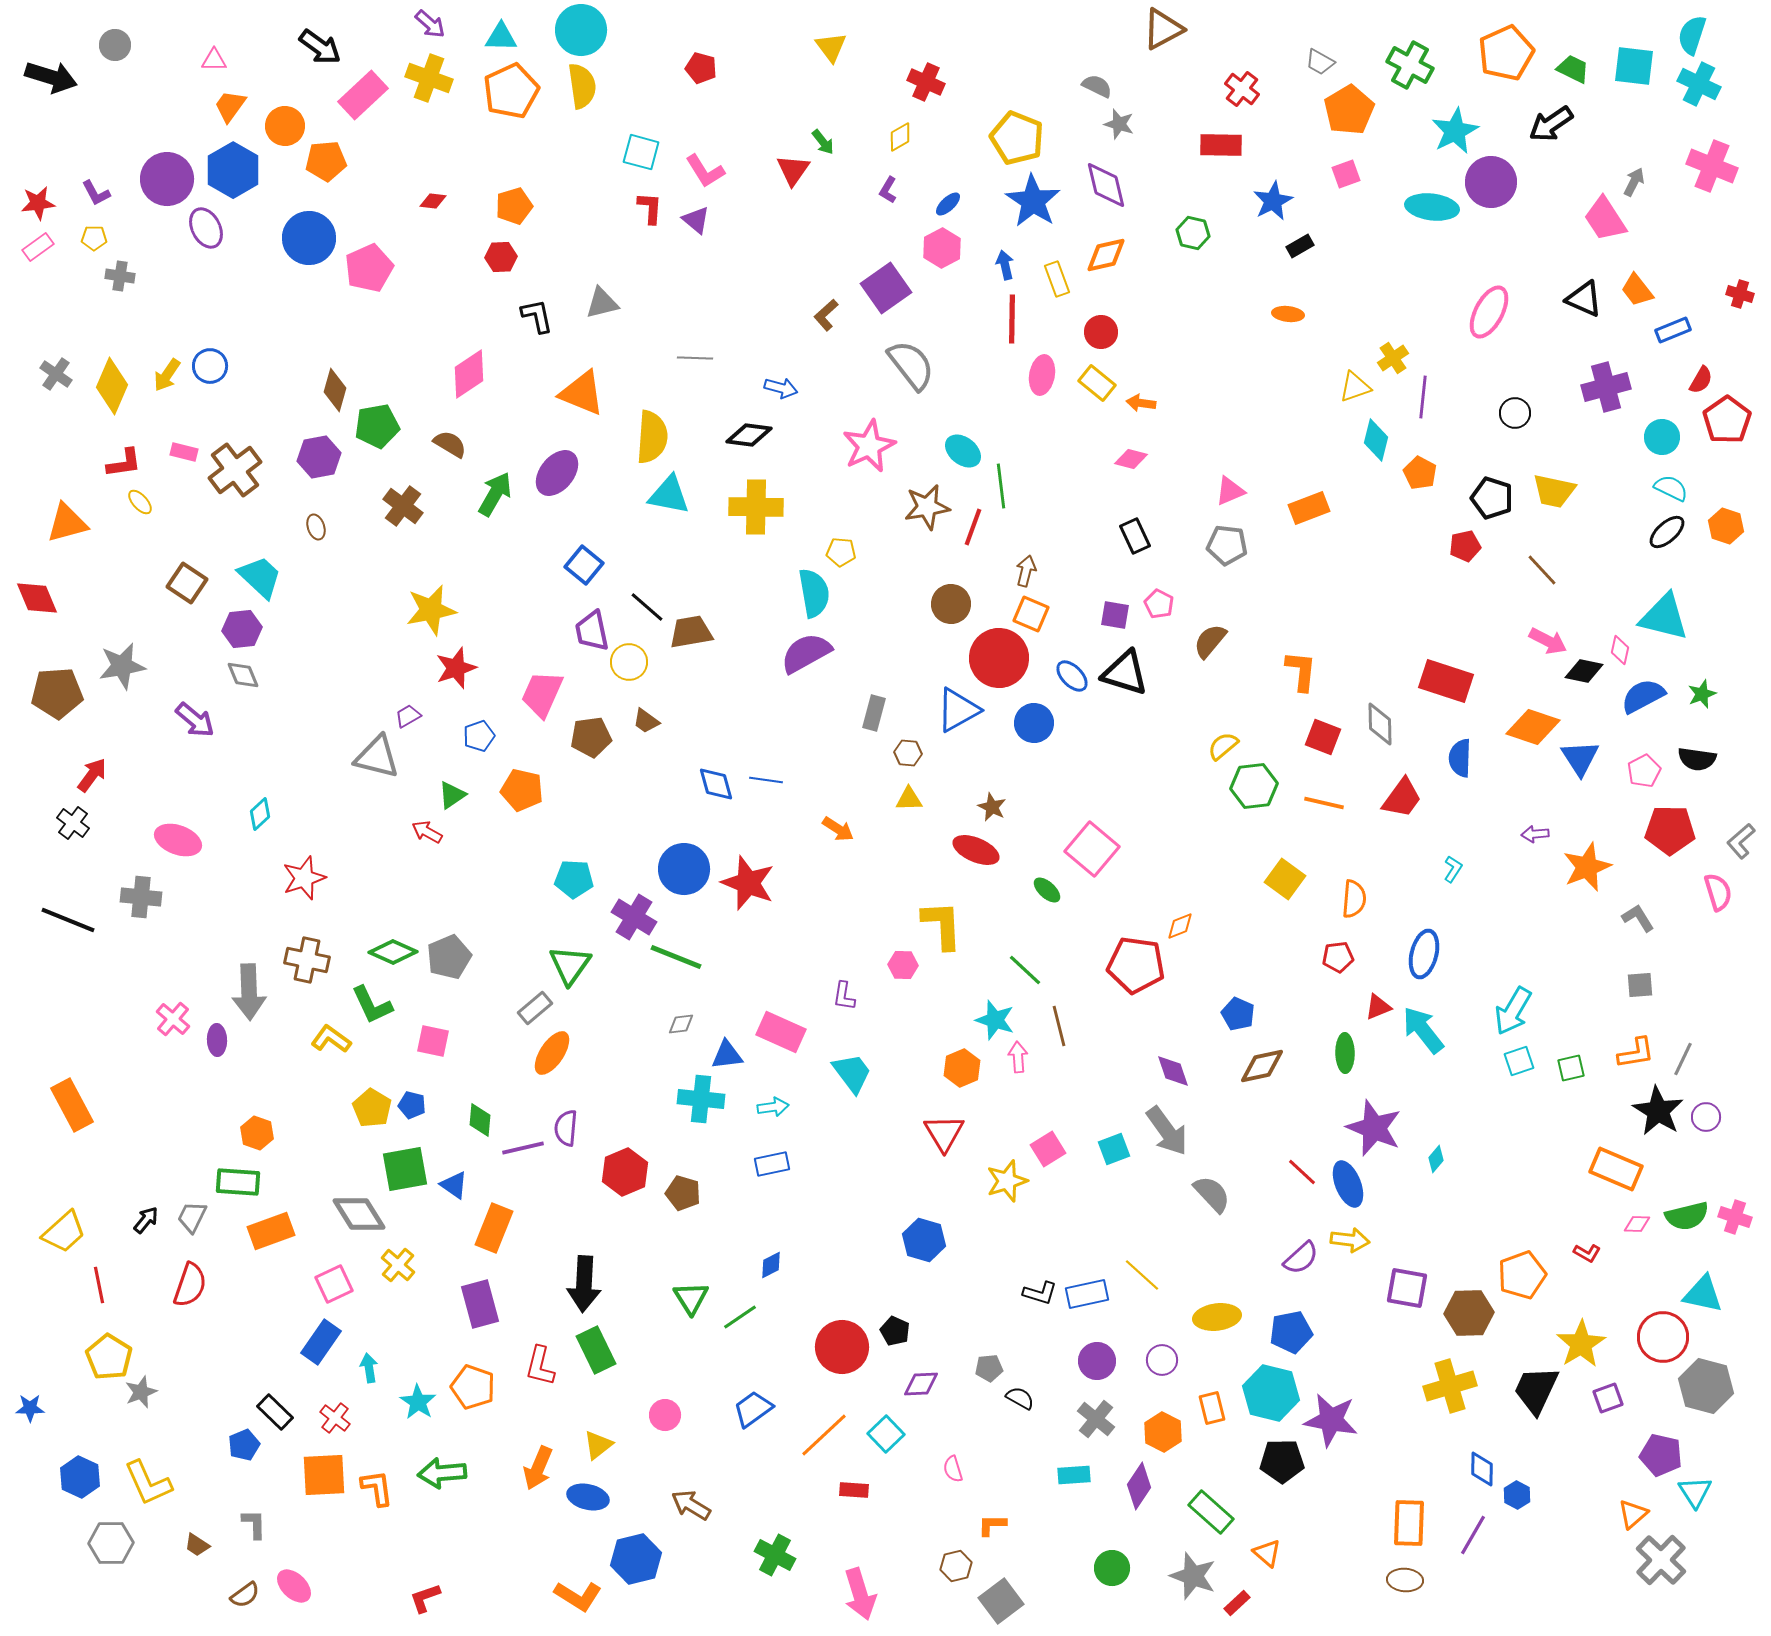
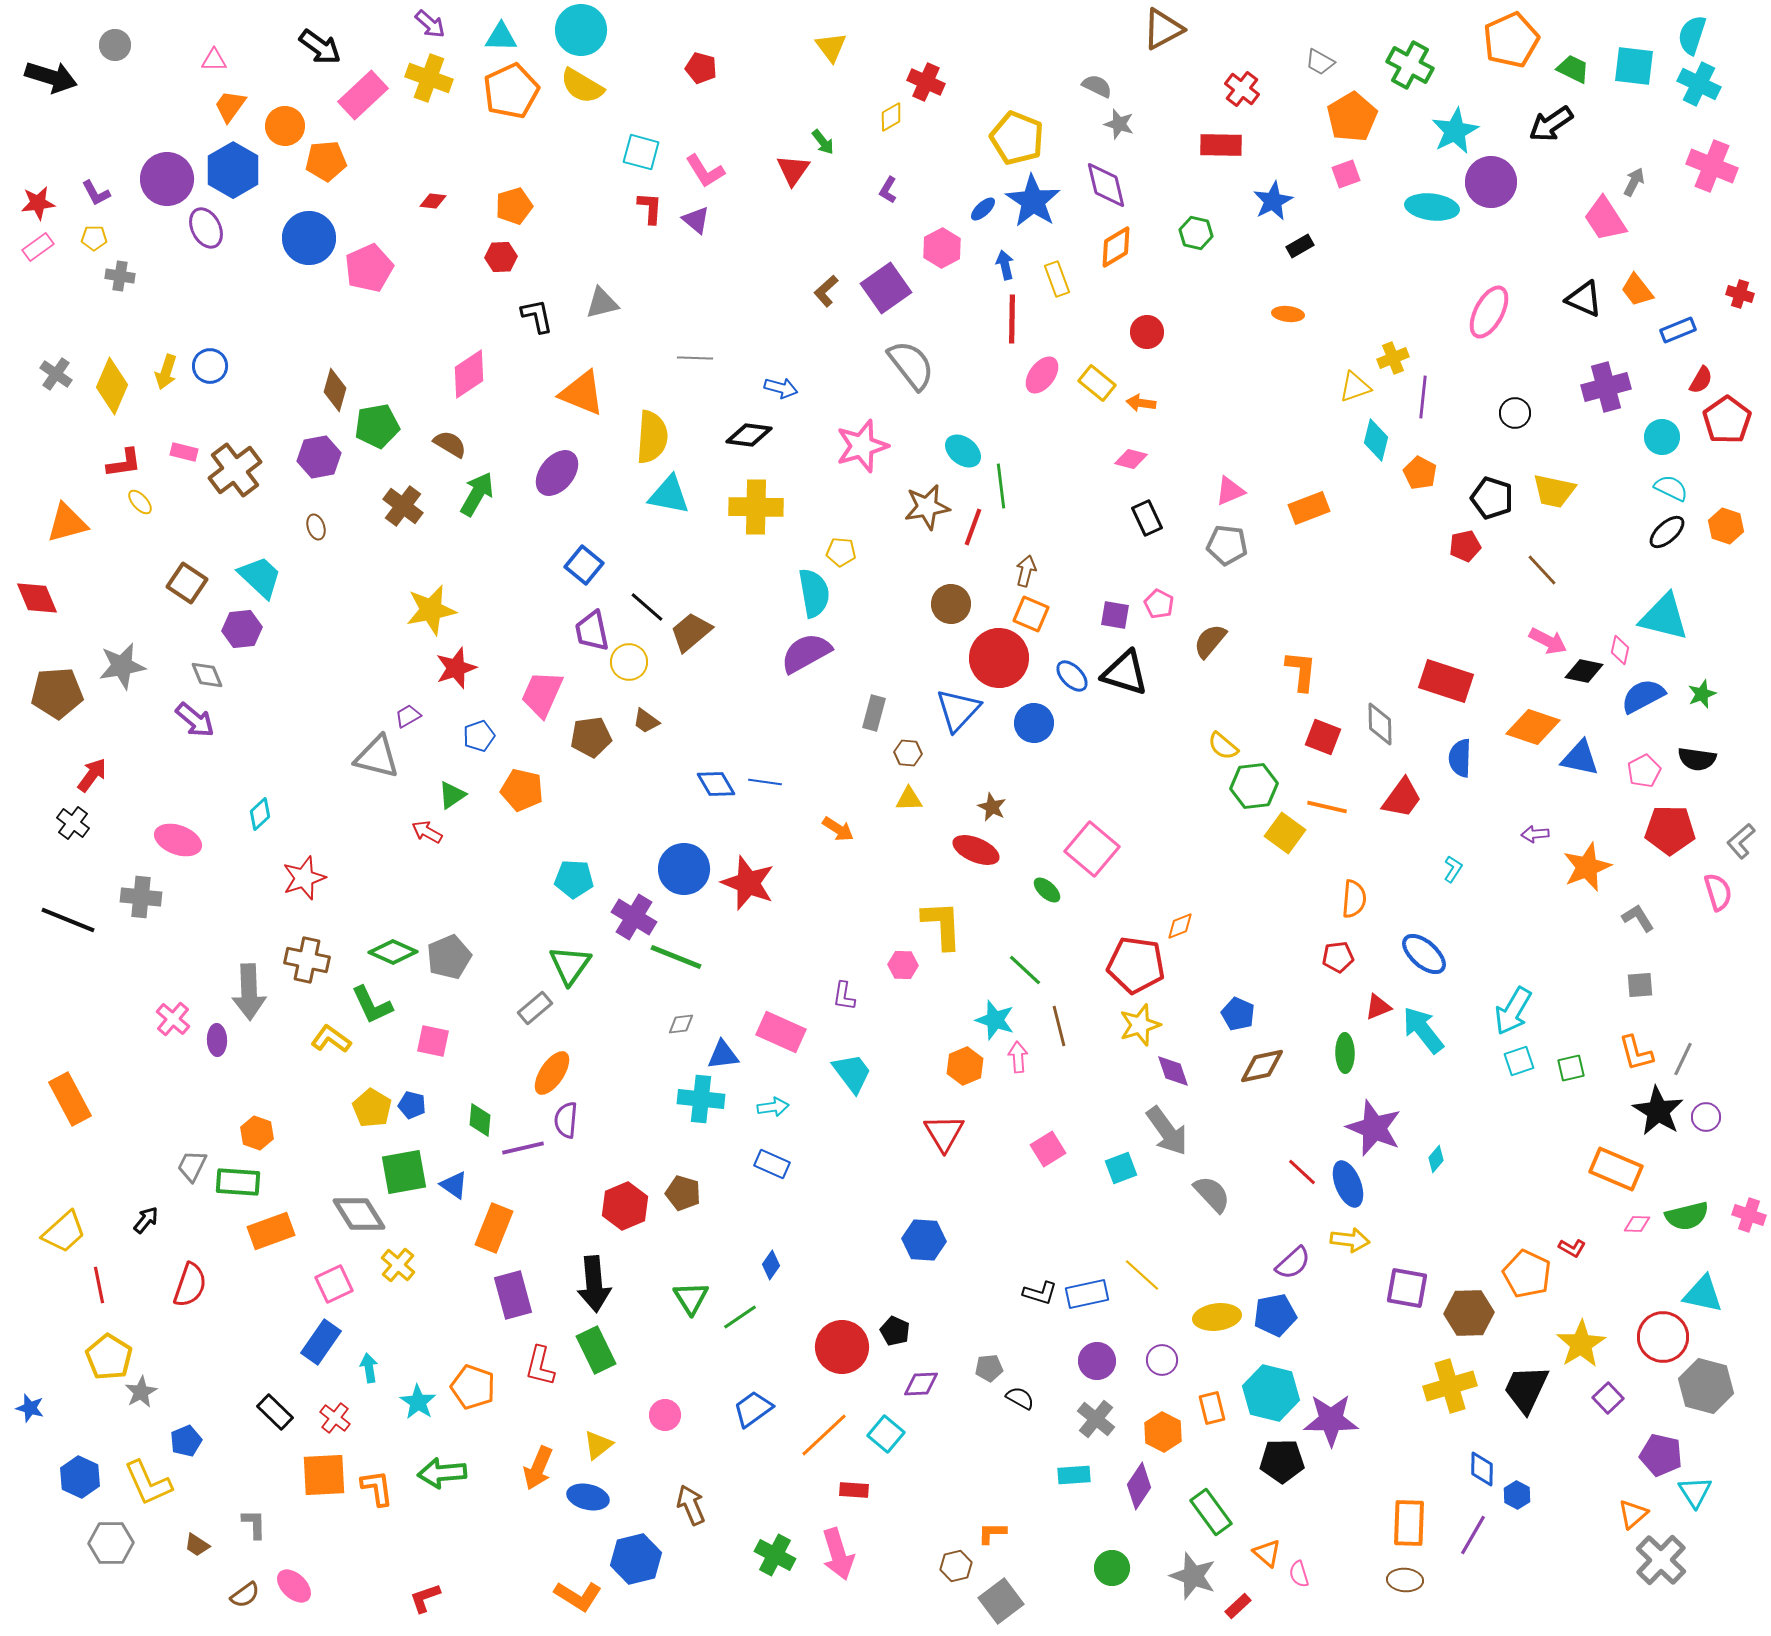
orange pentagon at (1506, 53): moved 5 px right, 13 px up
yellow semicircle at (582, 86): rotated 129 degrees clockwise
orange pentagon at (1349, 110): moved 3 px right, 7 px down
yellow diamond at (900, 137): moved 9 px left, 20 px up
blue ellipse at (948, 204): moved 35 px right, 5 px down
green hexagon at (1193, 233): moved 3 px right
orange diamond at (1106, 255): moved 10 px right, 8 px up; rotated 18 degrees counterclockwise
brown L-shape at (826, 315): moved 24 px up
blue rectangle at (1673, 330): moved 5 px right
red circle at (1101, 332): moved 46 px right
yellow cross at (1393, 358): rotated 12 degrees clockwise
yellow arrow at (167, 375): moved 1 px left, 3 px up; rotated 16 degrees counterclockwise
pink ellipse at (1042, 375): rotated 27 degrees clockwise
pink star at (869, 446): moved 7 px left; rotated 8 degrees clockwise
green arrow at (495, 494): moved 18 px left
black rectangle at (1135, 536): moved 12 px right, 18 px up
brown trapezoid at (691, 632): rotated 30 degrees counterclockwise
gray diamond at (243, 675): moved 36 px left
blue triangle at (958, 710): rotated 18 degrees counterclockwise
yellow semicircle at (1223, 746): rotated 100 degrees counterclockwise
blue triangle at (1580, 758): rotated 45 degrees counterclockwise
blue line at (766, 780): moved 1 px left, 2 px down
blue diamond at (716, 784): rotated 15 degrees counterclockwise
orange line at (1324, 803): moved 3 px right, 4 px down
yellow square at (1285, 879): moved 46 px up
blue ellipse at (1424, 954): rotated 63 degrees counterclockwise
orange ellipse at (552, 1053): moved 20 px down
orange L-shape at (1636, 1053): rotated 84 degrees clockwise
blue triangle at (727, 1055): moved 4 px left
orange hexagon at (962, 1068): moved 3 px right, 2 px up
orange rectangle at (72, 1105): moved 2 px left, 6 px up
purple semicircle at (566, 1128): moved 8 px up
cyan square at (1114, 1149): moved 7 px right, 19 px down
blue rectangle at (772, 1164): rotated 36 degrees clockwise
green square at (405, 1169): moved 1 px left, 3 px down
red hexagon at (625, 1172): moved 34 px down
yellow star at (1007, 1181): moved 133 px right, 156 px up
gray trapezoid at (192, 1217): moved 51 px up
pink cross at (1735, 1217): moved 14 px right, 2 px up
blue hexagon at (924, 1240): rotated 12 degrees counterclockwise
red L-shape at (1587, 1253): moved 15 px left, 5 px up
purple semicircle at (1301, 1258): moved 8 px left, 5 px down
blue diamond at (771, 1265): rotated 28 degrees counterclockwise
orange pentagon at (1522, 1275): moved 5 px right, 1 px up; rotated 27 degrees counterclockwise
black arrow at (584, 1284): moved 10 px right; rotated 8 degrees counterclockwise
purple rectangle at (480, 1304): moved 33 px right, 9 px up
blue pentagon at (1291, 1332): moved 16 px left, 17 px up
black trapezoid at (1536, 1390): moved 10 px left, 1 px up
gray star at (141, 1392): rotated 8 degrees counterclockwise
purple square at (1608, 1398): rotated 24 degrees counterclockwise
blue star at (30, 1408): rotated 16 degrees clockwise
purple star at (1331, 1420): rotated 10 degrees counterclockwise
cyan square at (886, 1434): rotated 6 degrees counterclockwise
blue pentagon at (244, 1445): moved 58 px left, 4 px up
pink semicircle at (953, 1469): moved 346 px right, 105 px down
brown arrow at (691, 1505): rotated 36 degrees clockwise
green rectangle at (1211, 1512): rotated 12 degrees clockwise
orange L-shape at (992, 1525): moved 8 px down
pink arrow at (860, 1594): moved 22 px left, 40 px up
red rectangle at (1237, 1603): moved 1 px right, 3 px down
